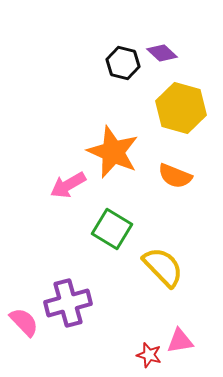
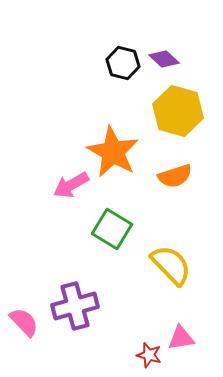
purple diamond: moved 2 px right, 6 px down
yellow hexagon: moved 3 px left, 3 px down
orange star: rotated 6 degrees clockwise
orange semicircle: rotated 40 degrees counterclockwise
pink arrow: moved 3 px right
yellow semicircle: moved 8 px right, 2 px up
purple cross: moved 7 px right, 3 px down
pink triangle: moved 1 px right, 3 px up
